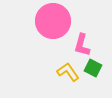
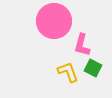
pink circle: moved 1 px right
yellow L-shape: rotated 15 degrees clockwise
